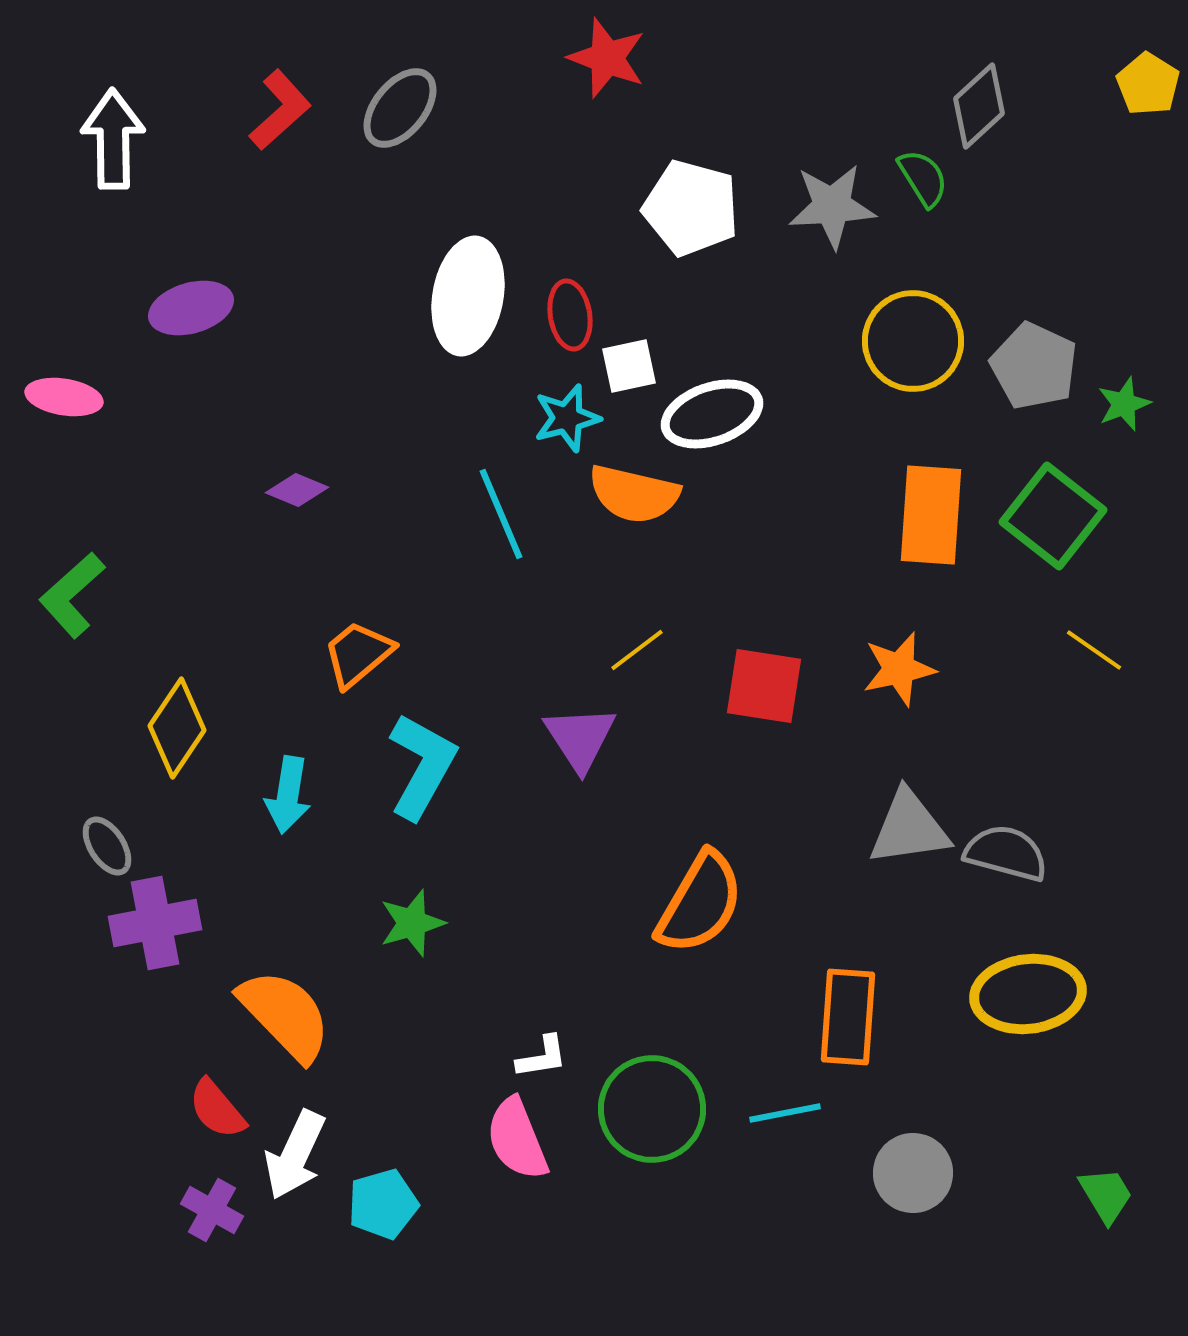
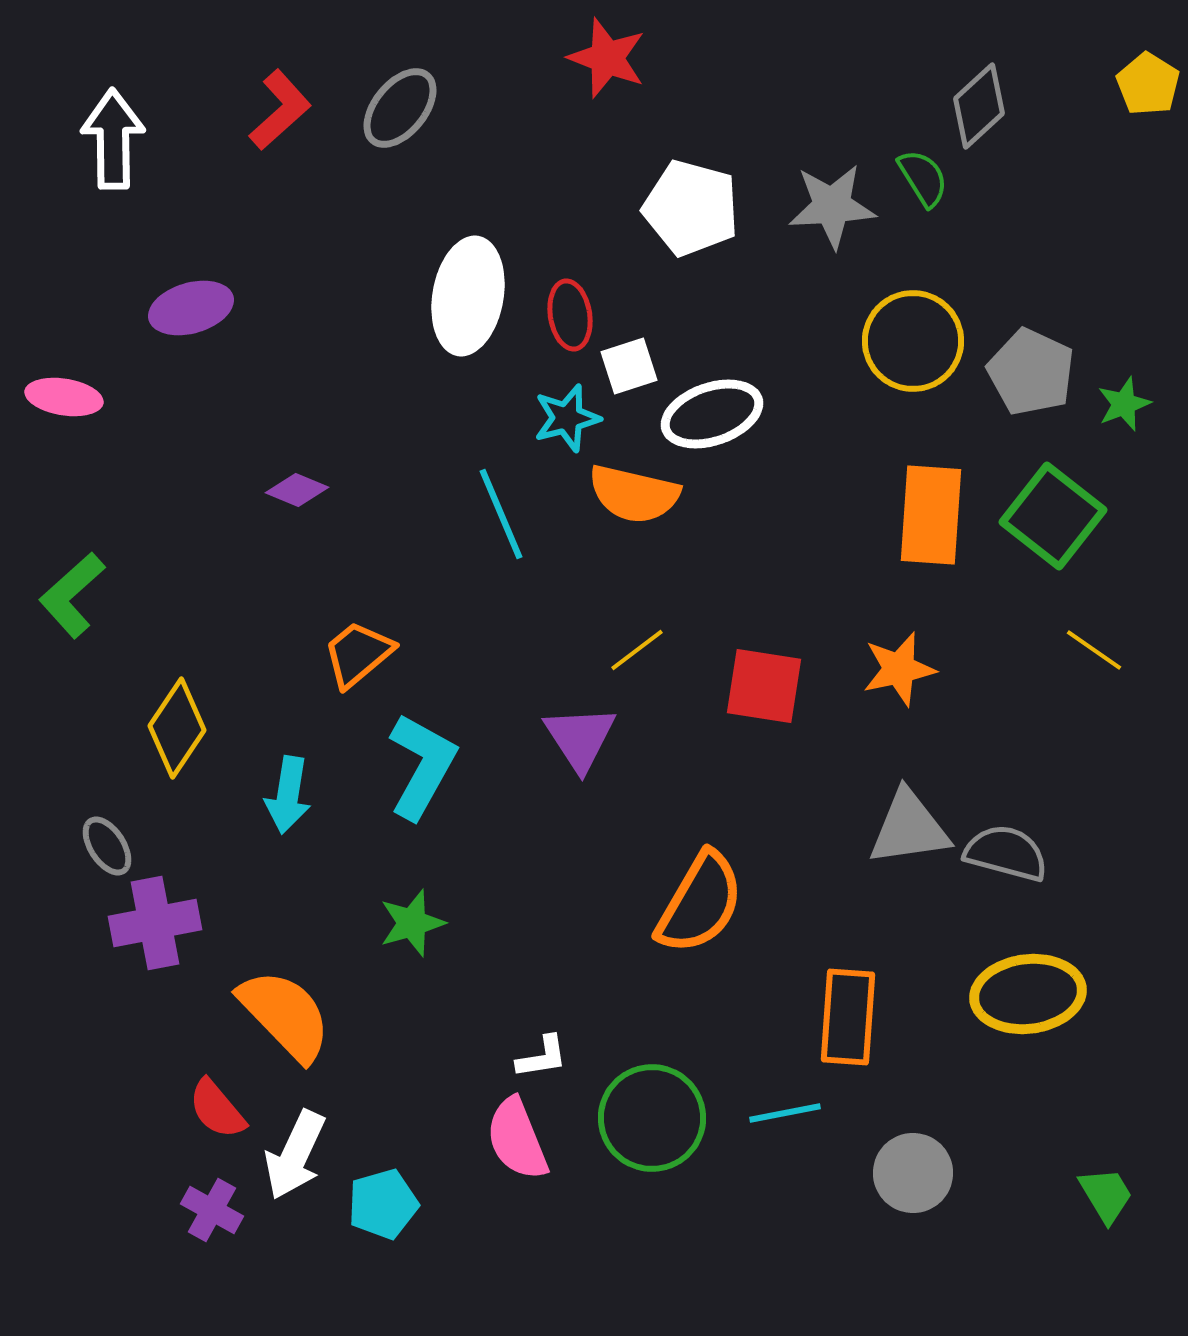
white square at (629, 366): rotated 6 degrees counterclockwise
gray pentagon at (1034, 366): moved 3 px left, 6 px down
green circle at (652, 1109): moved 9 px down
